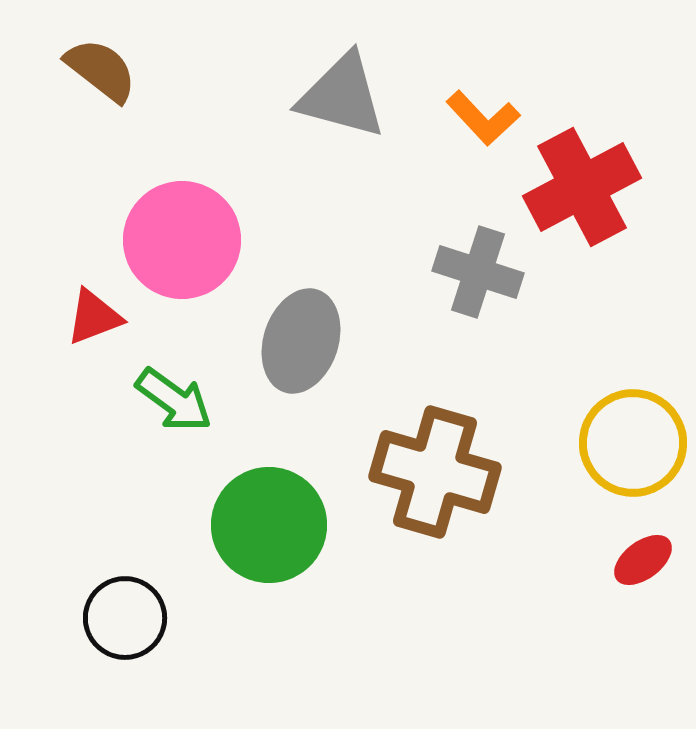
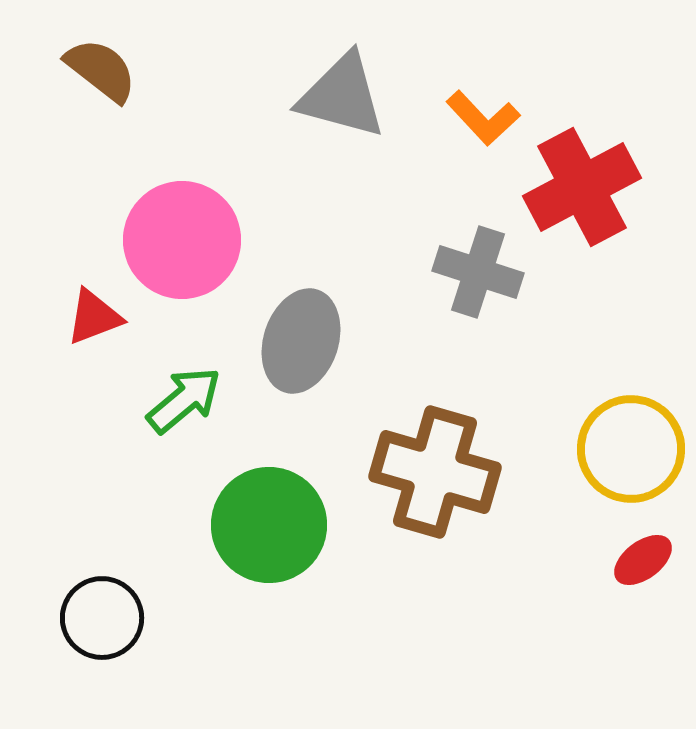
green arrow: moved 10 px right; rotated 76 degrees counterclockwise
yellow circle: moved 2 px left, 6 px down
black circle: moved 23 px left
